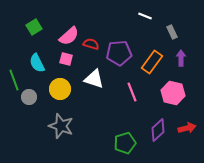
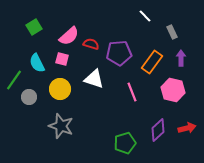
white line: rotated 24 degrees clockwise
pink square: moved 4 px left
green line: rotated 55 degrees clockwise
pink hexagon: moved 3 px up
